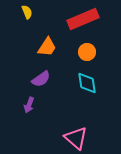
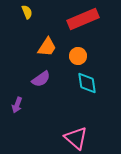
orange circle: moved 9 px left, 4 px down
purple arrow: moved 12 px left
